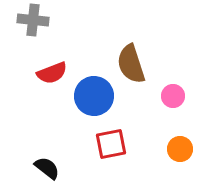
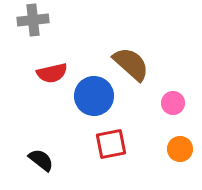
gray cross: rotated 12 degrees counterclockwise
brown semicircle: rotated 150 degrees clockwise
red semicircle: rotated 8 degrees clockwise
pink circle: moved 7 px down
black semicircle: moved 6 px left, 8 px up
